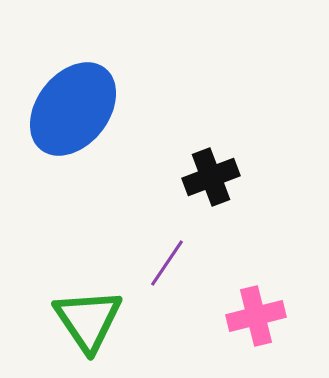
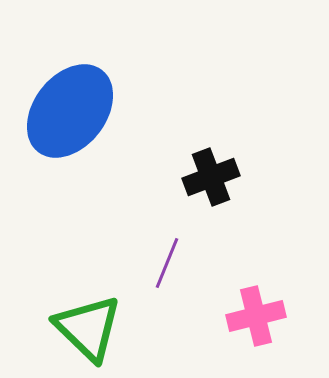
blue ellipse: moved 3 px left, 2 px down
purple line: rotated 12 degrees counterclockwise
green triangle: moved 8 px down; rotated 12 degrees counterclockwise
